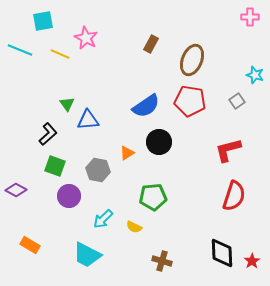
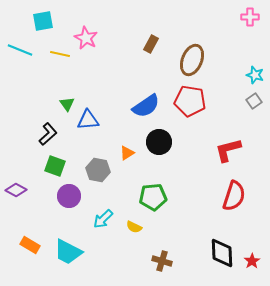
yellow line: rotated 12 degrees counterclockwise
gray square: moved 17 px right
cyan trapezoid: moved 19 px left, 3 px up
